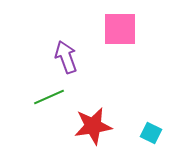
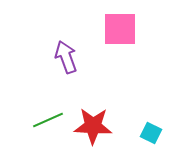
green line: moved 1 px left, 23 px down
red star: rotated 12 degrees clockwise
